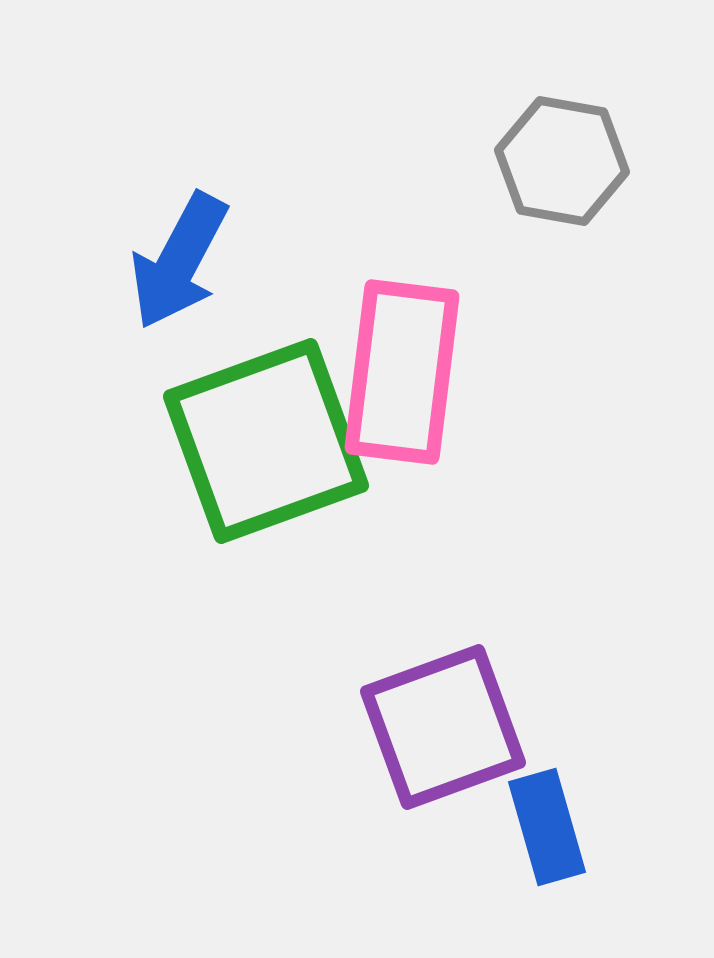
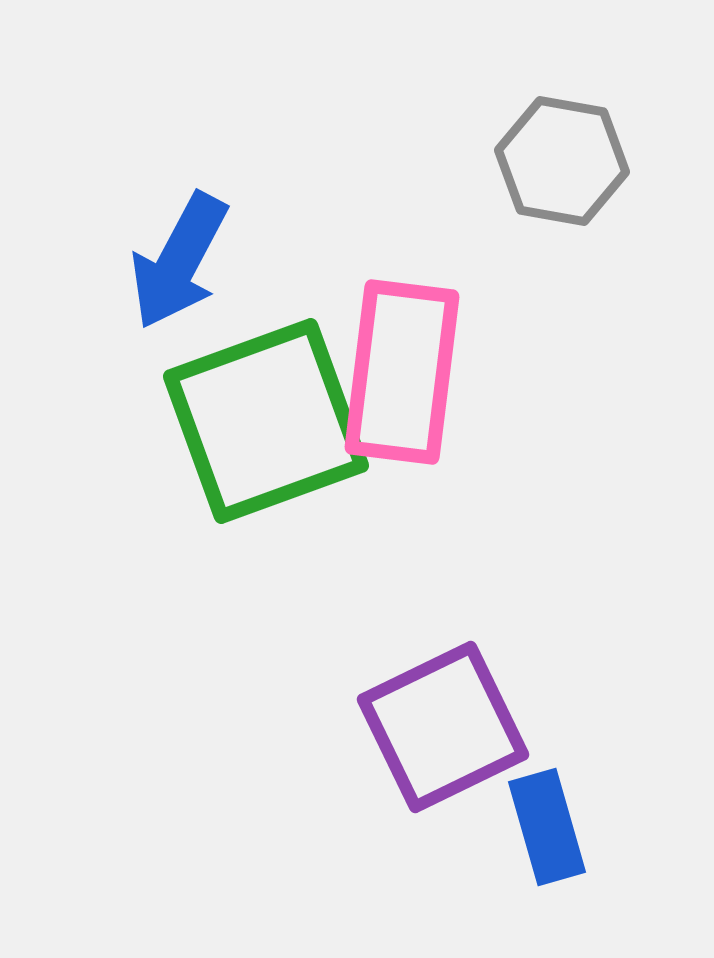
green square: moved 20 px up
purple square: rotated 6 degrees counterclockwise
